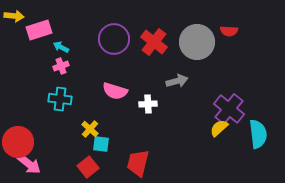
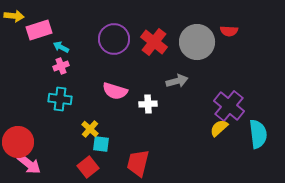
purple cross: moved 3 px up
